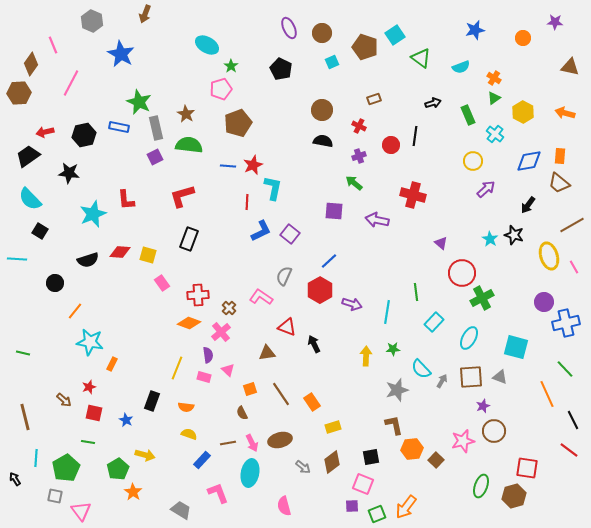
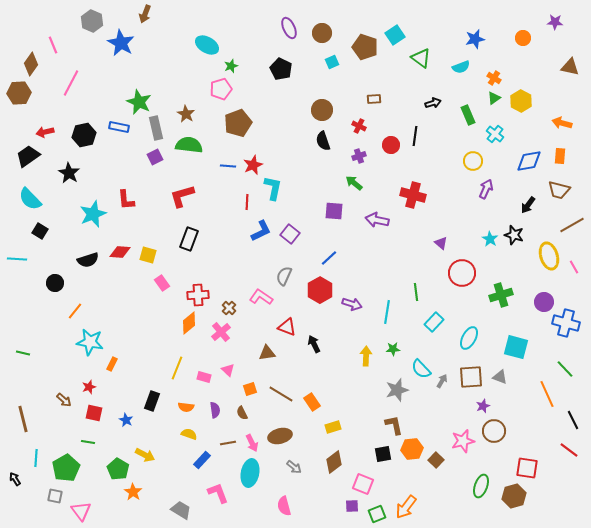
blue star at (475, 30): moved 9 px down
blue star at (121, 54): moved 11 px up
green star at (231, 66): rotated 16 degrees clockwise
brown rectangle at (374, 99): rotated 16 degrees clockwise
yellow hexagon at (523, 112): moved 2 px left, 11 px up
orange arrow at (565, 113): moved 3 px left, 10 px down
black semicircle at (323, 141): rotated 120 degrees counterclockwise
black star at (69, 173): rotated 25 degrees clockwise
brown trapezoid at (559, 183): moved 7 px down; rotated 25 degrees counterclockwise
purple arrow at (486, 189): rotated 24 degrees counterclockwise
blue line at (329, 261): moved 3 px up
green cross at (482, 298): moved 19 px right, 3 px up; rotated 10 degrees clockwise
orange diamond at (189, 323): rotated 60 degrees counterclockwise
blue cross at (566, 323): rotated 28 degrees clockwise
purple semicircle at (208, 355): moved 7 px right, 55 px down
brown line at (281, 394): rotated 25 degrees counterclockwise
brown line at (25, 417): moved 2 px left, 2 px down
brown ellipse at (280, 440): moved 4 px up
yellow arrow at (145, 455): rotated 12 degrees clockwise
black square at (371, 457): moved 12 px right, 3 px up
brown diamond at (332, 462): moved 2 px right
gray arrow at (303, 467): moved 9 px left
green pentagon at (118, 469): rotated 10 degrees counterclockwise
